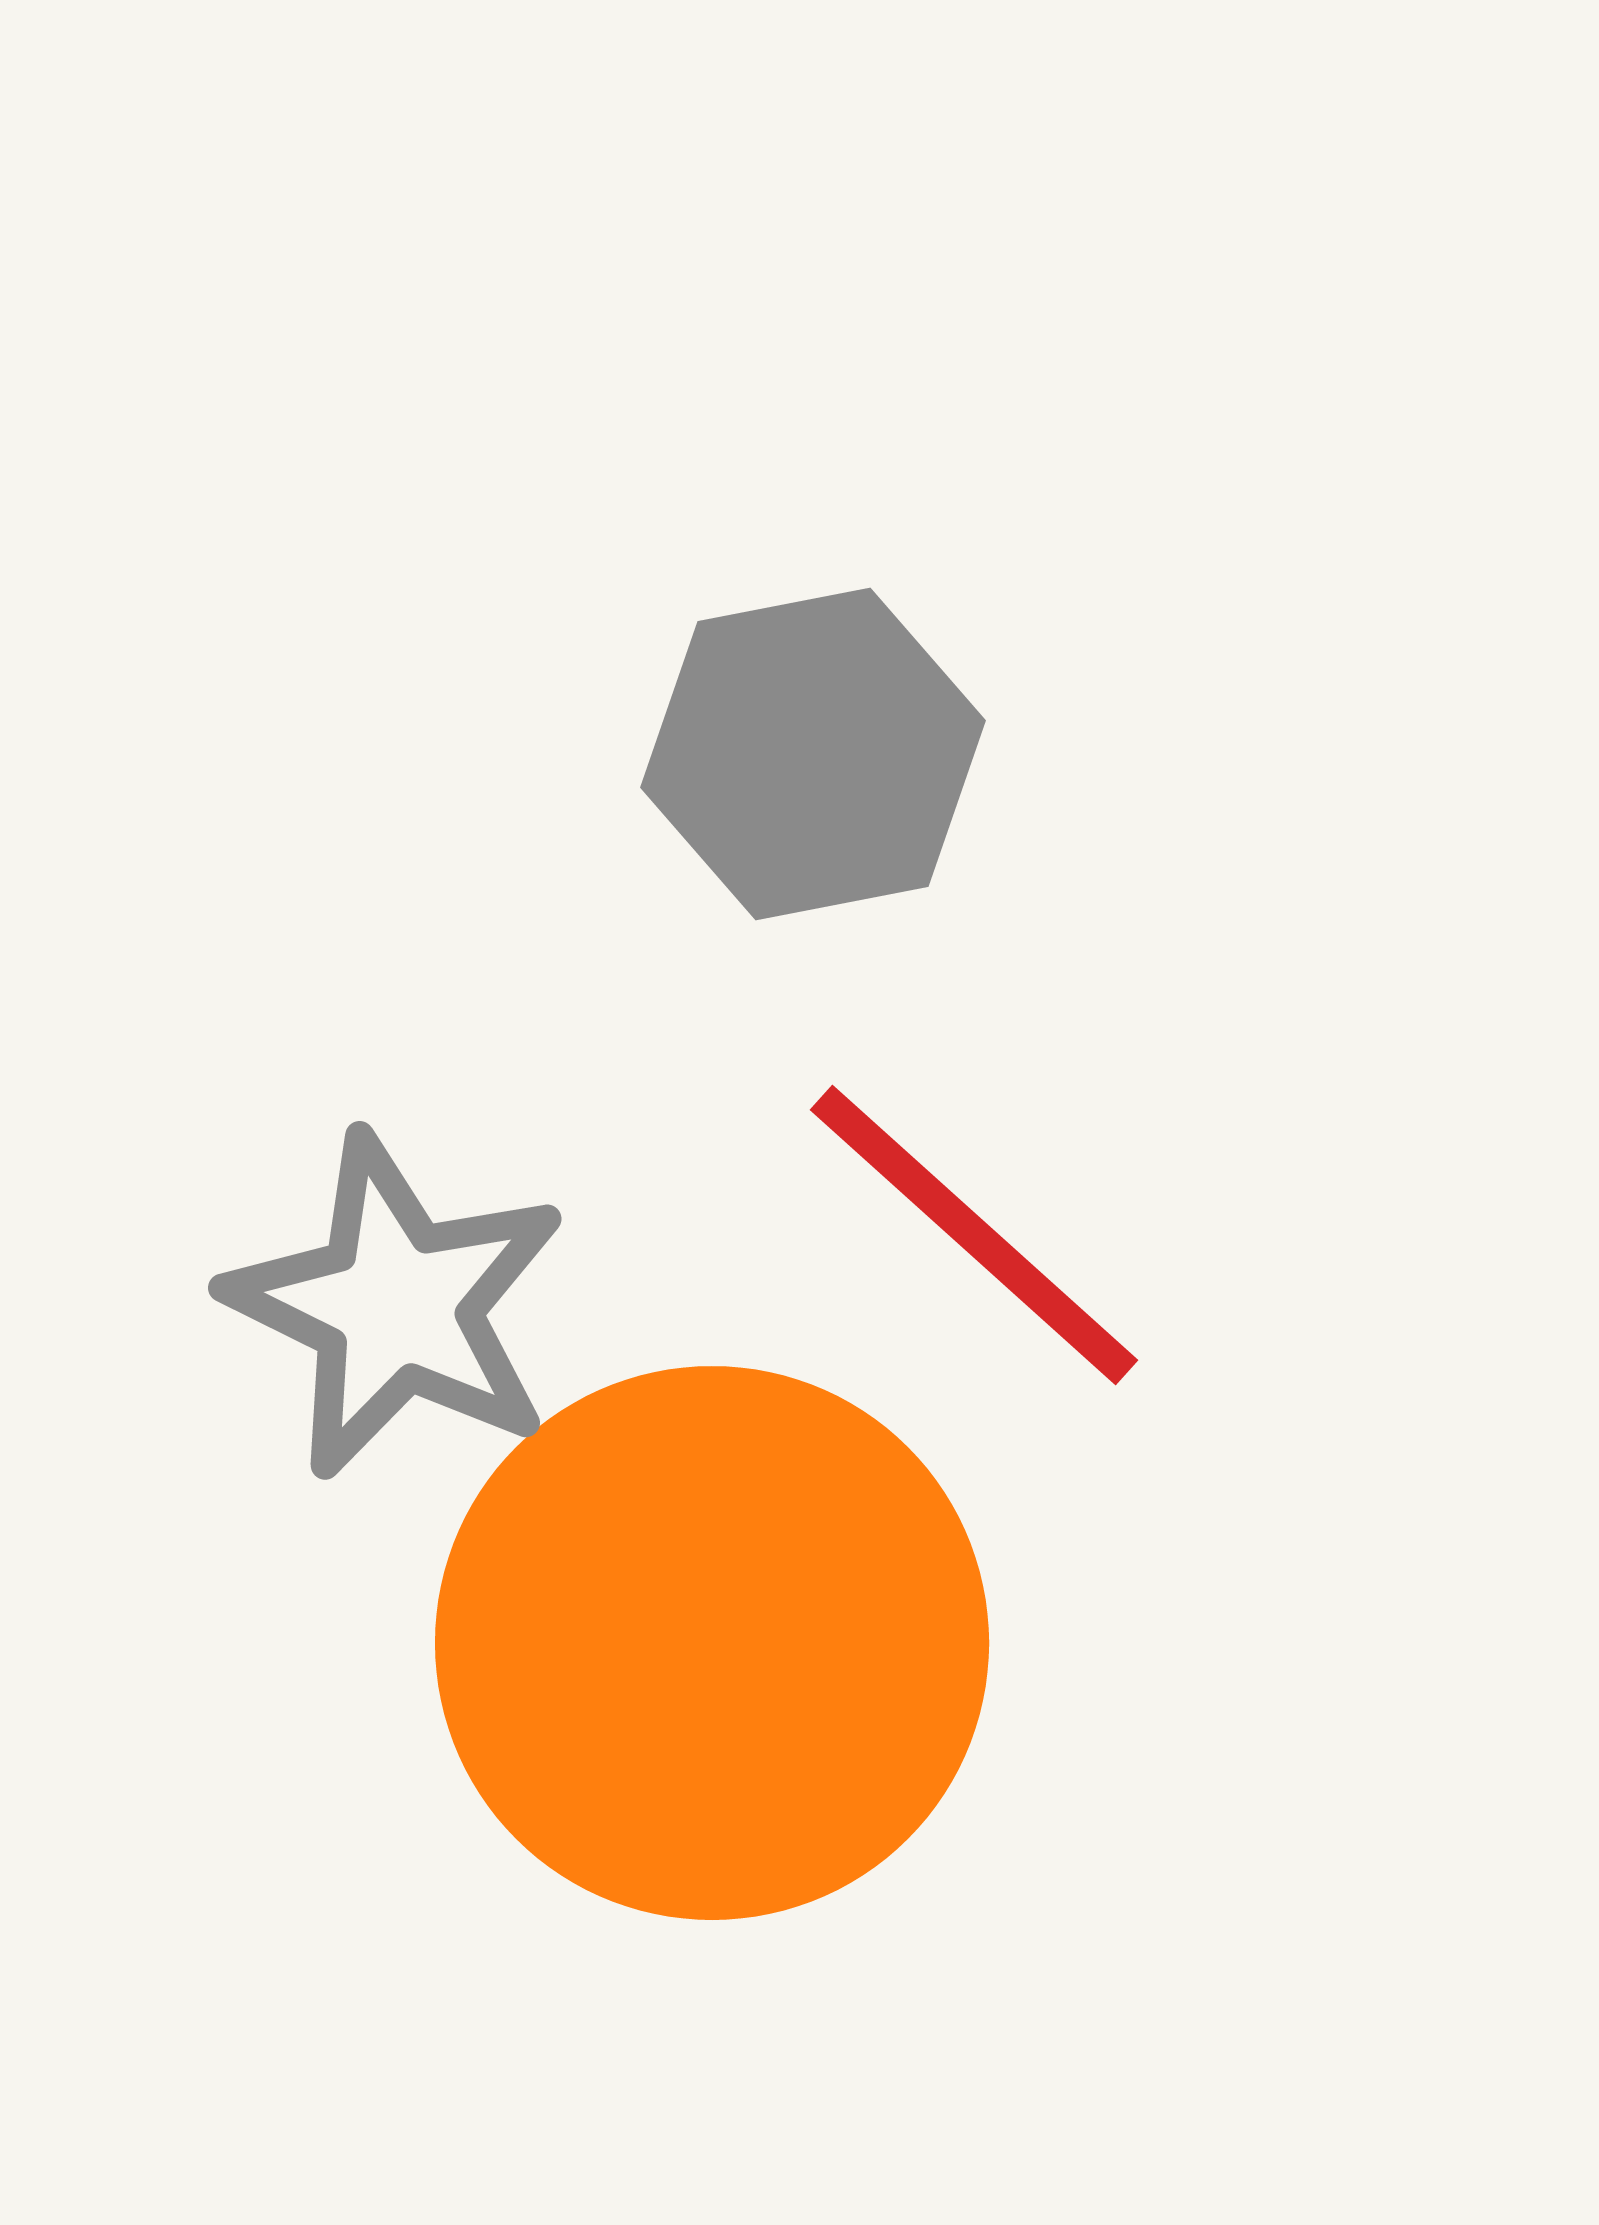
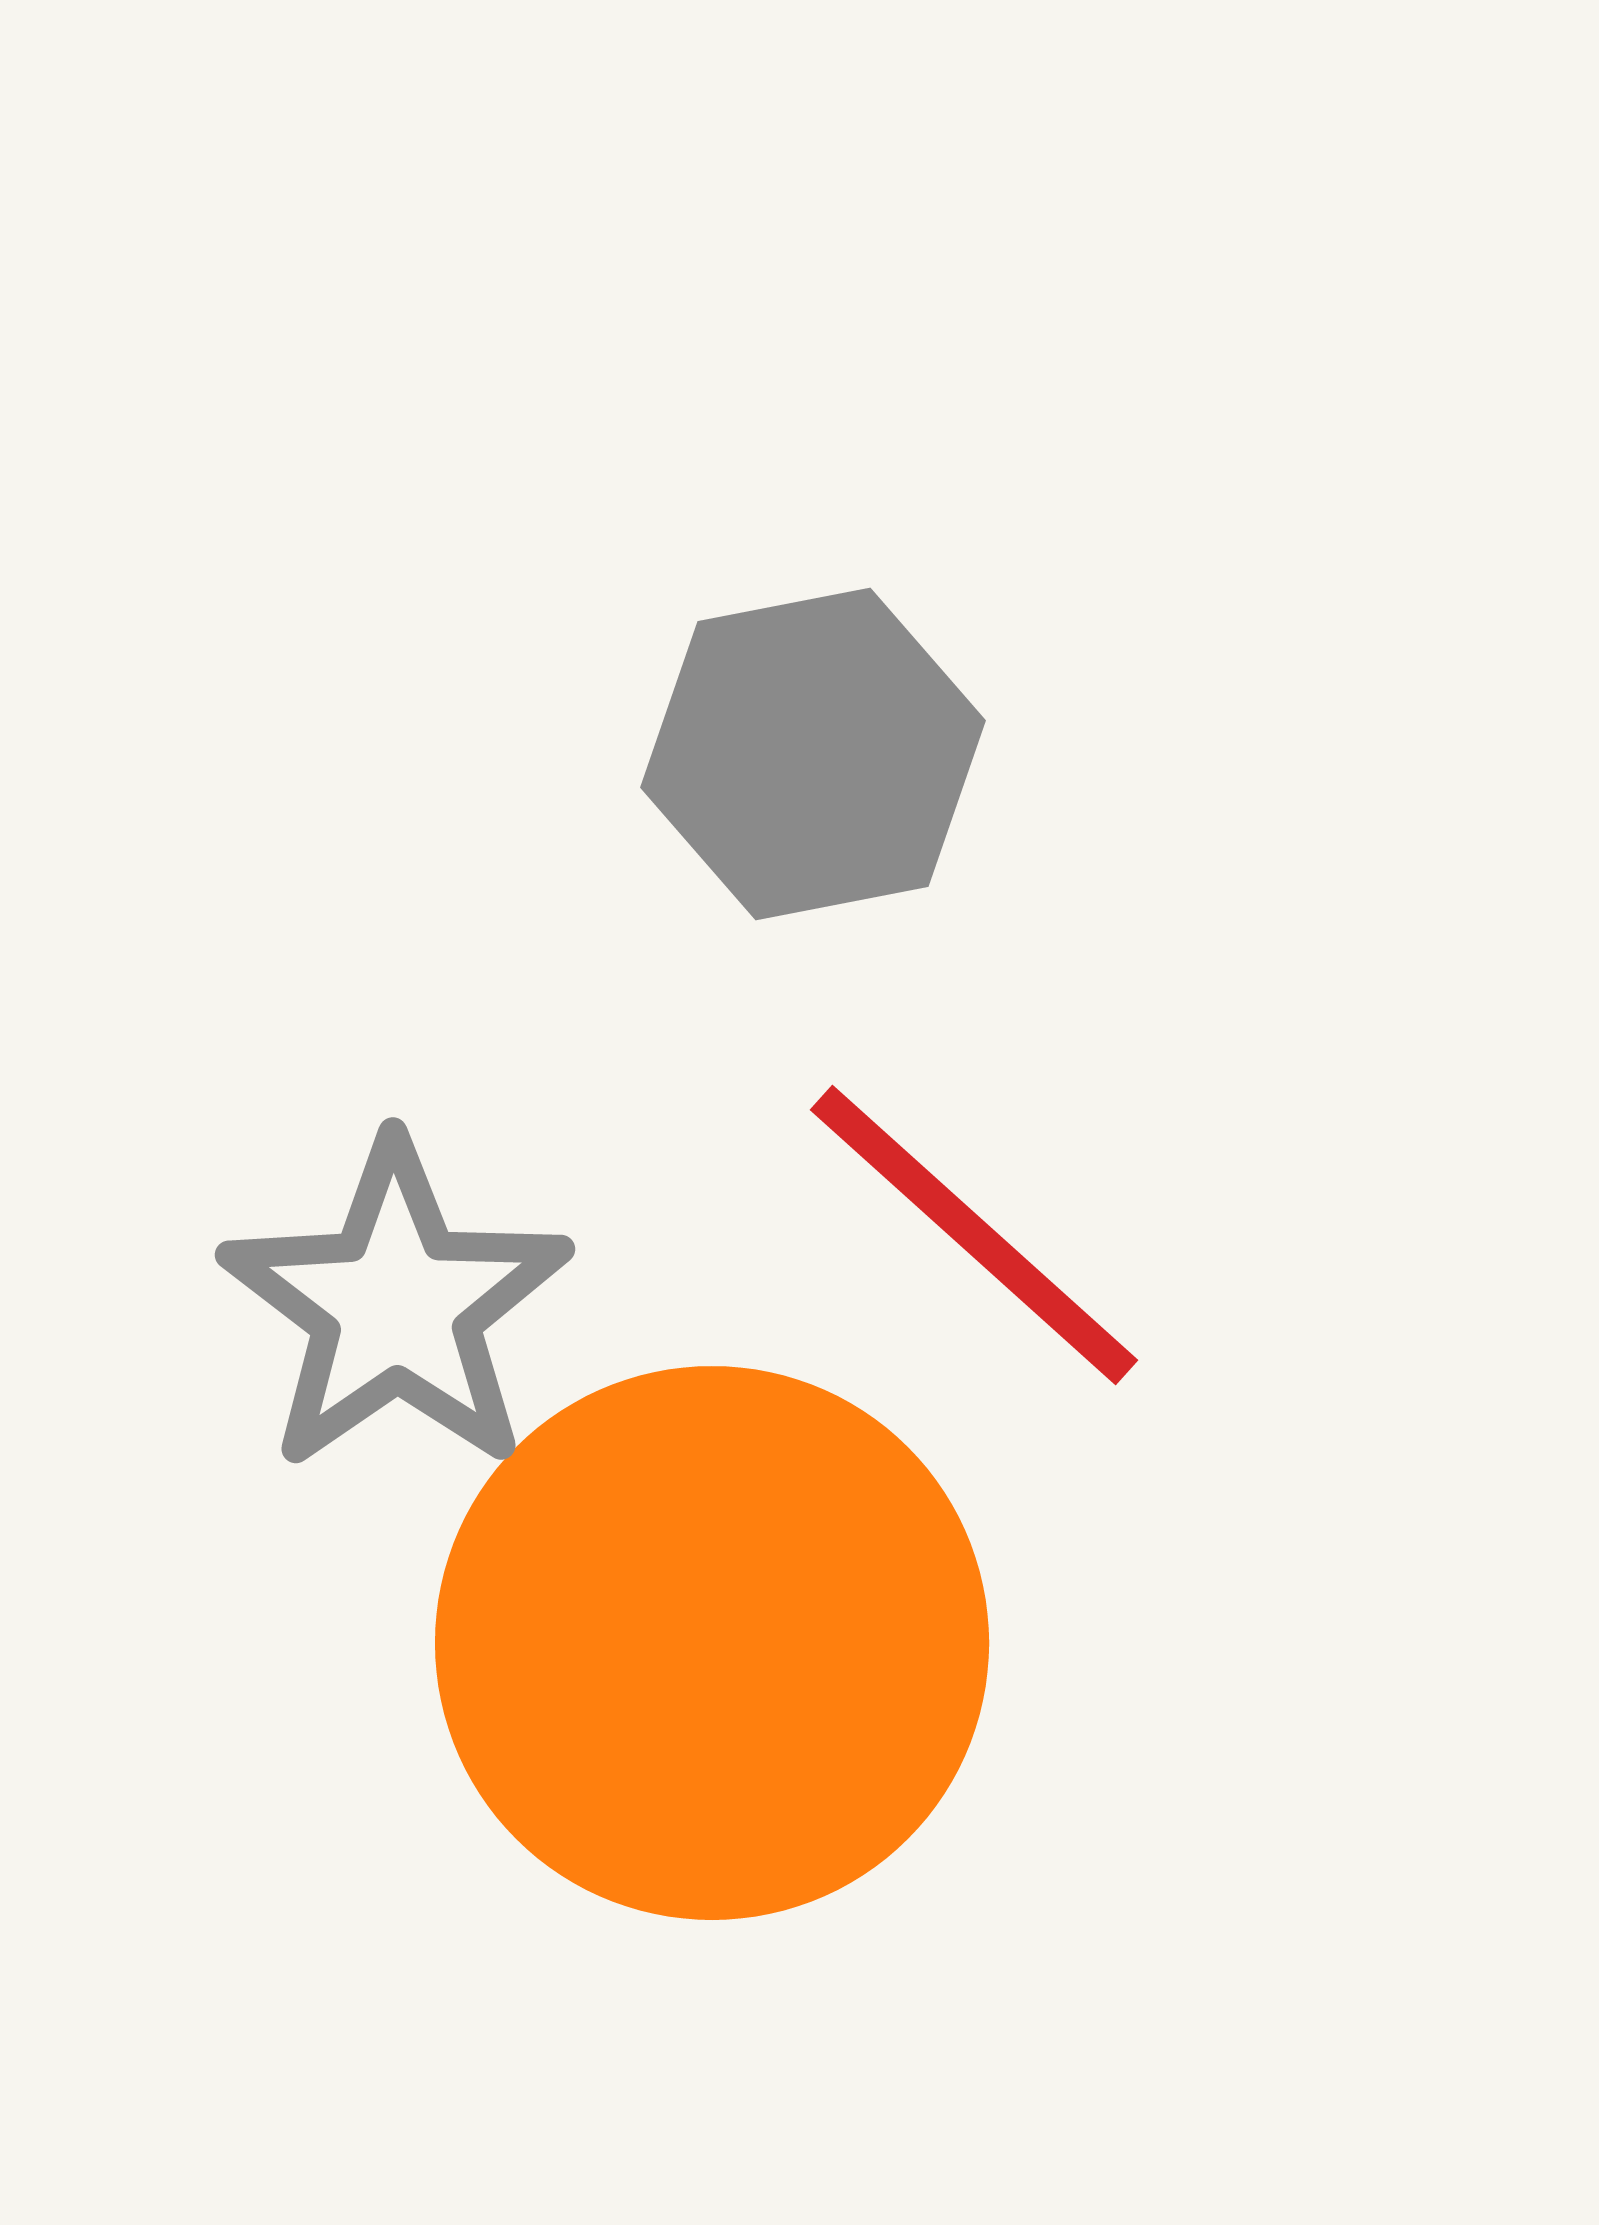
gray star: rotated 11 degrees clockwise
